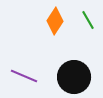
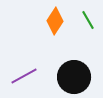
purple line: rotated 52 degrees counterclockwise
